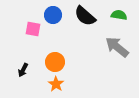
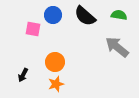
black arrow: moved 5 px down
orange star: rotated 21 degrees clockwise
